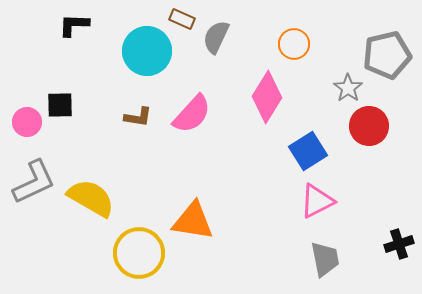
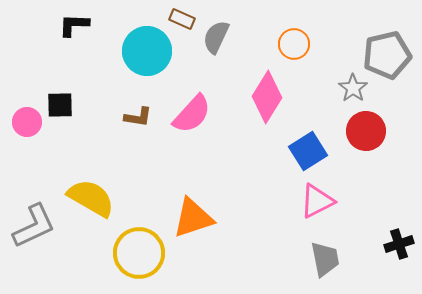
gray star: moved 5 px right
red circle: moved 3 px left, 5 px down
gray L-shape: moved 44 px down
orange triangle: moved 3 px up; rotated 27 degrees counterclockwise
